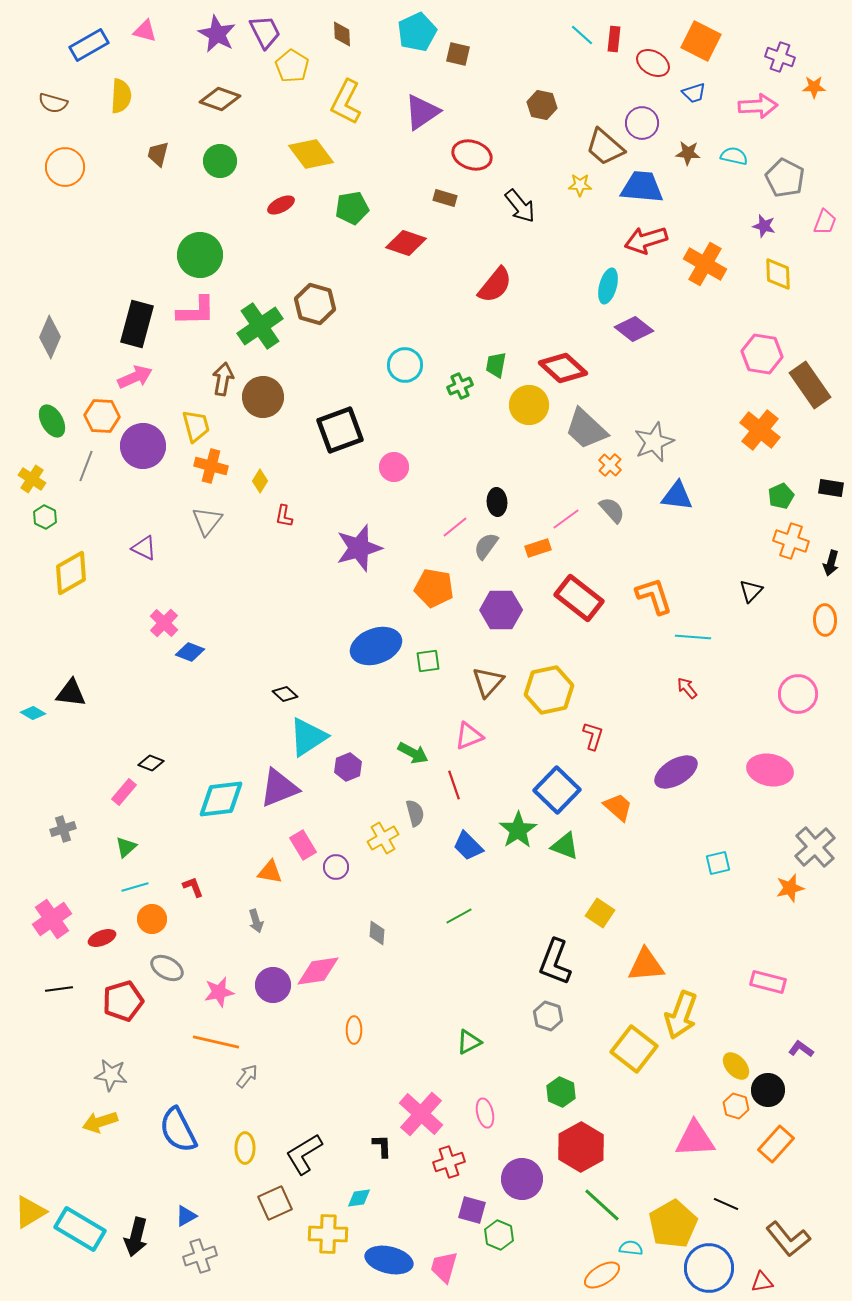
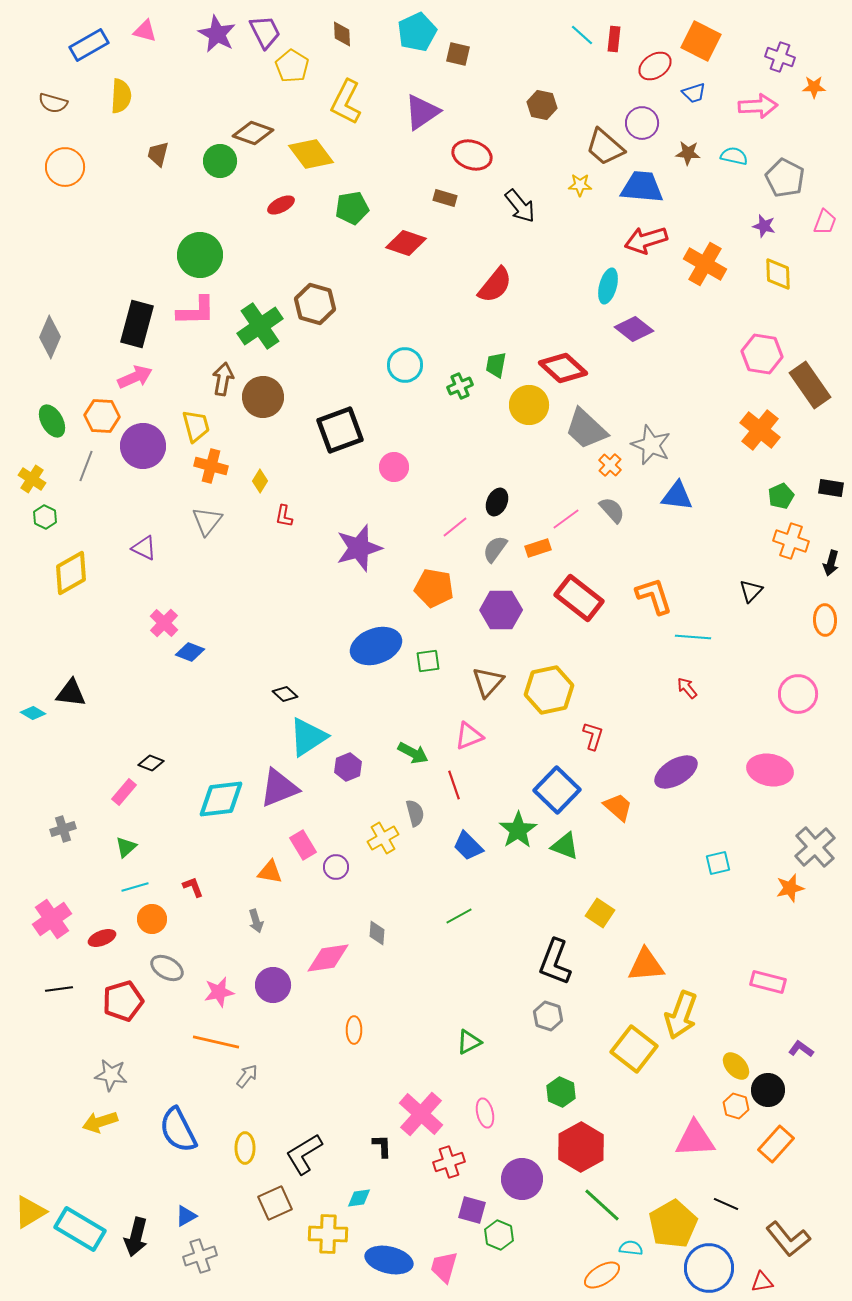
red ellipse at (653, 63): moved 2 px right, 3 px down; rotated 64 degrees counterclockwise
brown diamond at (220, 99): moved 33 px right, 34 px down
gray star at (654, 442): moved 3 px left, 3 px down; rotated 27 degrees counterclockwise
black ellipse at (497, 502): rotated 28 degrees clockwise
gray semicircle at (486, 546): moved 9 px right, 3 px down
pink diamond at (318, 971): moved 10 px right, 13 px up
